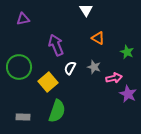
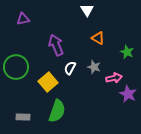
white triangle: moved 1 px right
green circle: moved 3 px left
